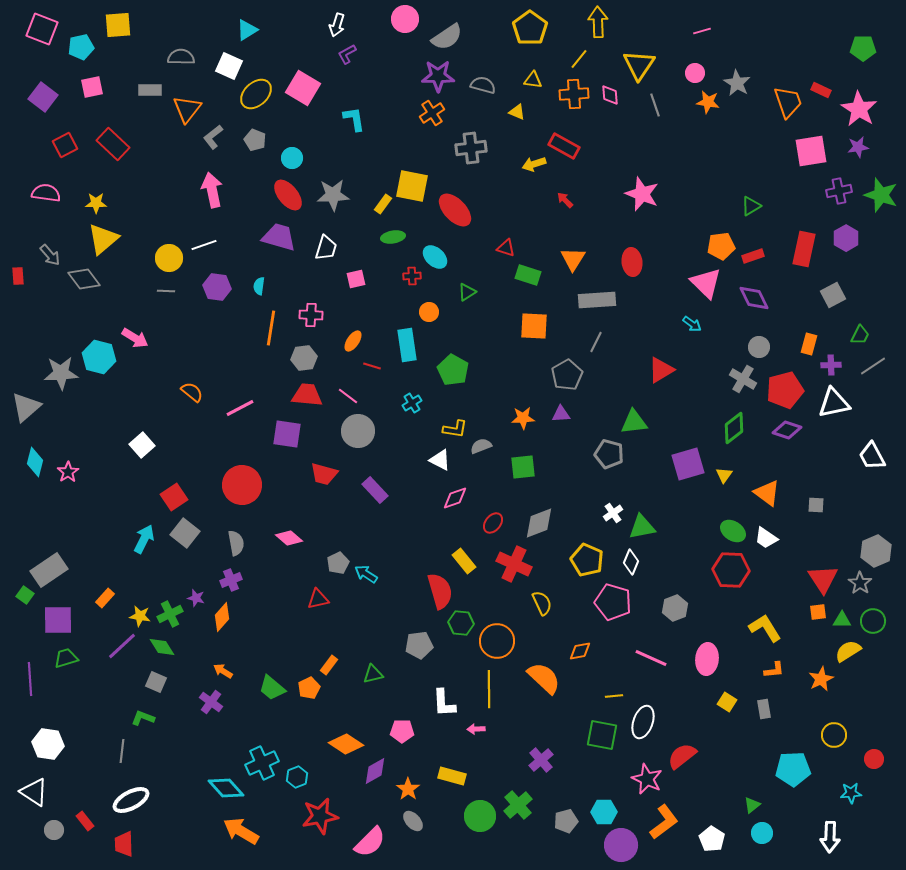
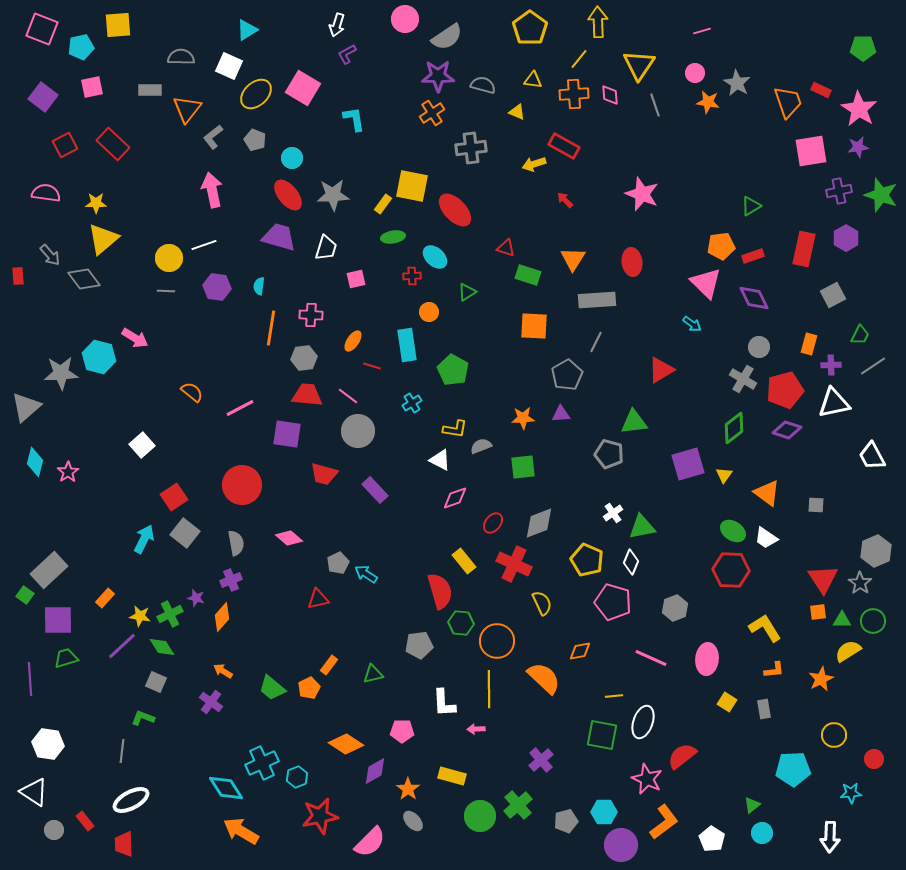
gray rectangle at (49, 570): rotated 9 degrees counterclockwise
cyan diamond at (226, 788): rotated 9 degrees clockwise
